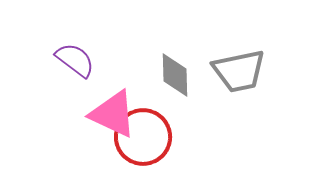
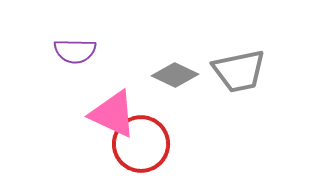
purple semicircle: moved 9 px up; rotated 144 degrees clockwise
gray diamond: rotated 63 degrees counterclockwise
red circle: moved 2 px left, 7 px down
